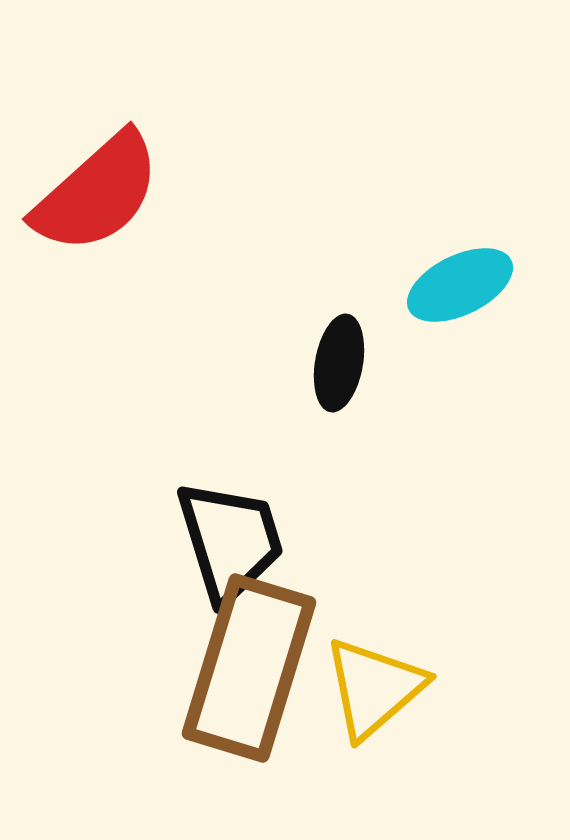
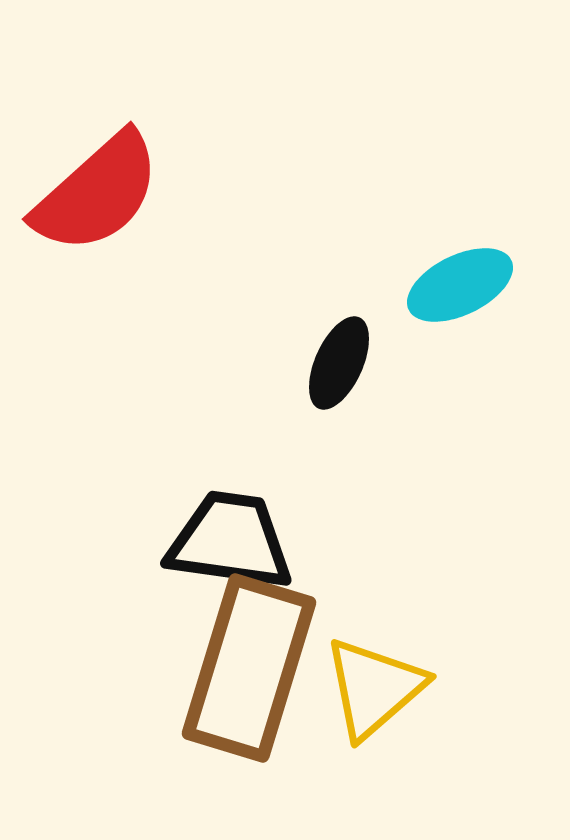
black ellipse: rotated 14 degrees clockwise
black trapezoid: rotated 65 degrees counterclockwise
